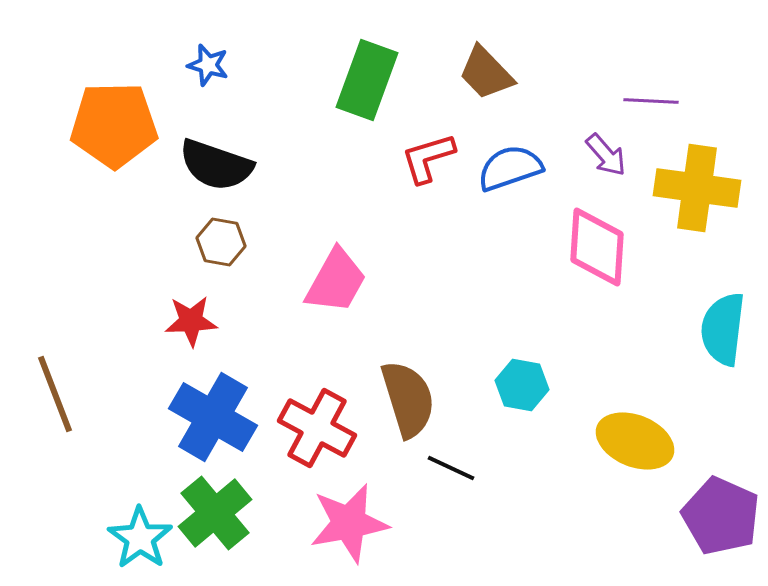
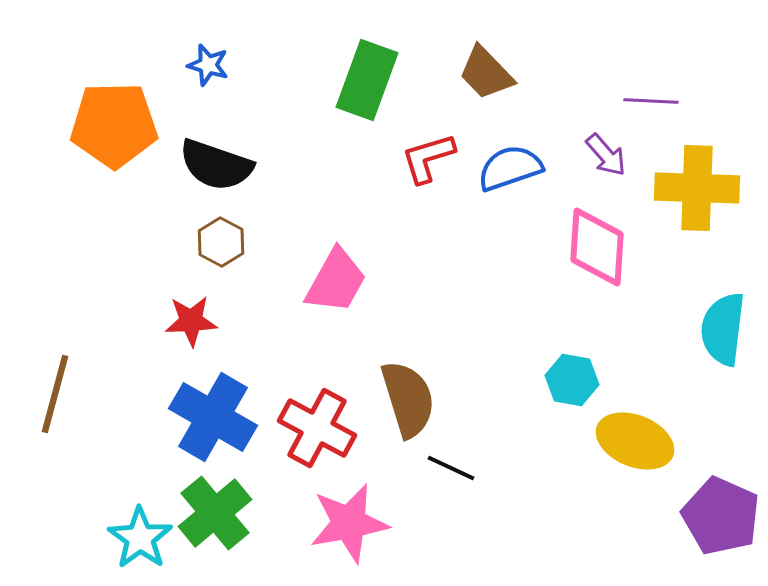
yellow cross: rotated 6 degrees counterclockwise
brown hexagon: rotated 18 degrees clockwise
cyan hexagon: moved 50 px right, 5 px up
brown line: rotated 36 degrees clockwise
